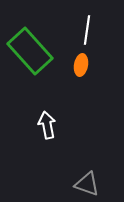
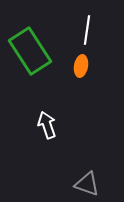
green rectangle: rotated 9 degrees clockwise
orange ellipse: moved 1 px down
white arrow: rotated 8 degrees counterclockwise
